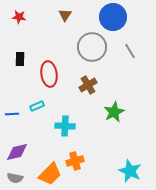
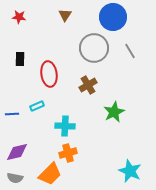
gray circle: moved 2 px right, 1 px down
orange cross: moved 7 px left, 8 px up
